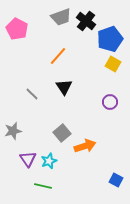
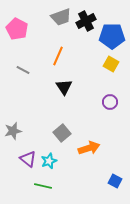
black cross: rotated 24 degrees clockwise
blue pentagon: moved 2 px right, 3 px up; rotated 20 degrees clockwise
orange line: rotated 18 degrees counterclockwise
yellow square: moved 2 px left
gray line: moved 9 px left, 24 px up; rotated 16 degrees counterclockwise
orange arrow: moved 4 px right, 2 px down
purple triangle: rotated 18 degrees counterclockwise
blue square: moved 1 px left, 1 px down
